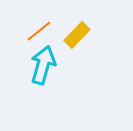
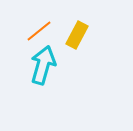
yellow rectangle: rotated 16 degrees counterclockwise
